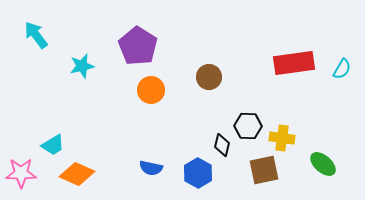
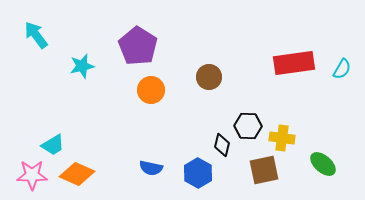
pink star: moved 11 px right, 2 px down
